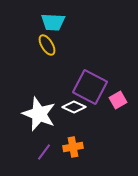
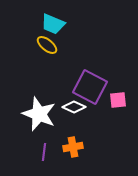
cyan trapezoid: moved 2 px down; rotated 20 degrees clockwise
yellow ellipse: rotated 20 degrees counterclockwise
pink square: rotated 24 degrees clockwise
purple line: rotated 30 degrees counterclockwise
